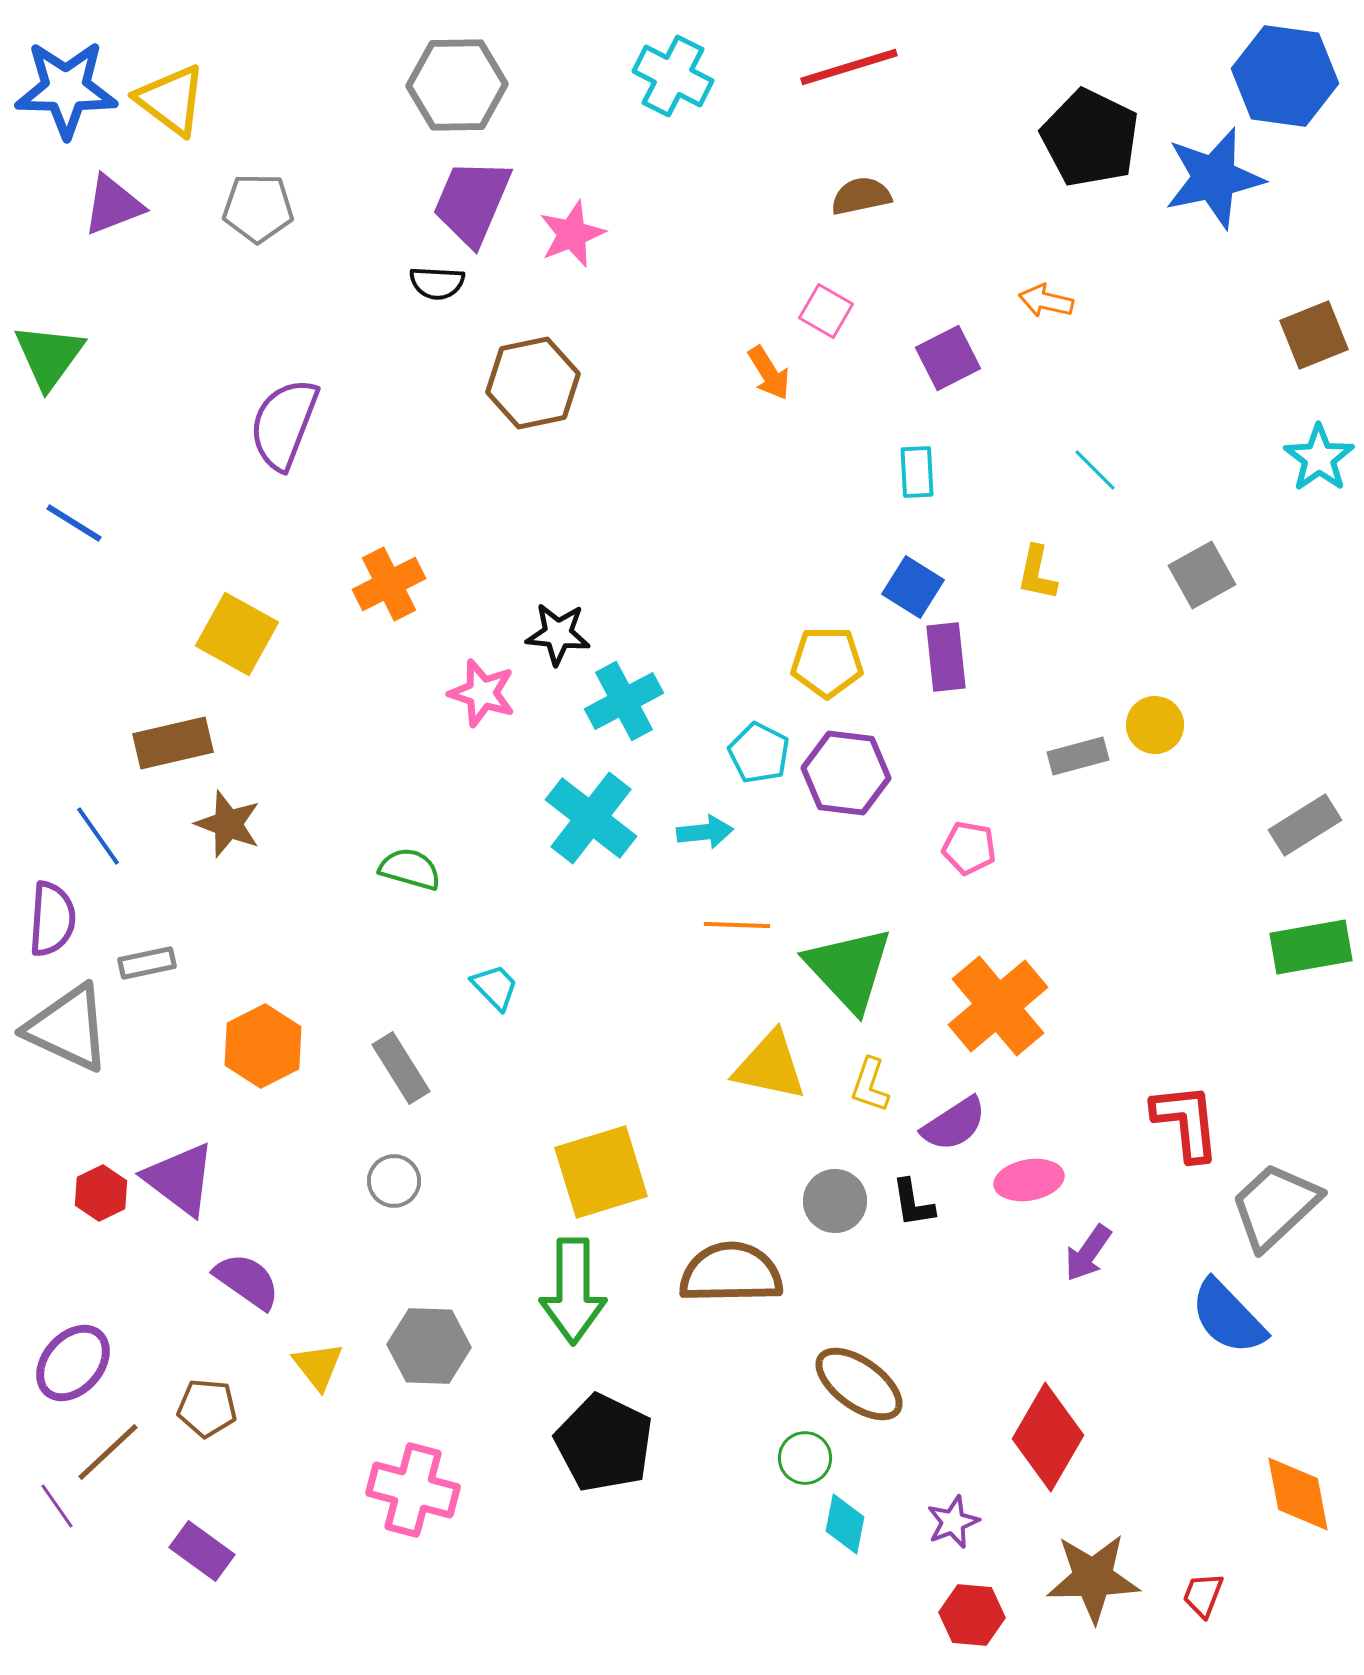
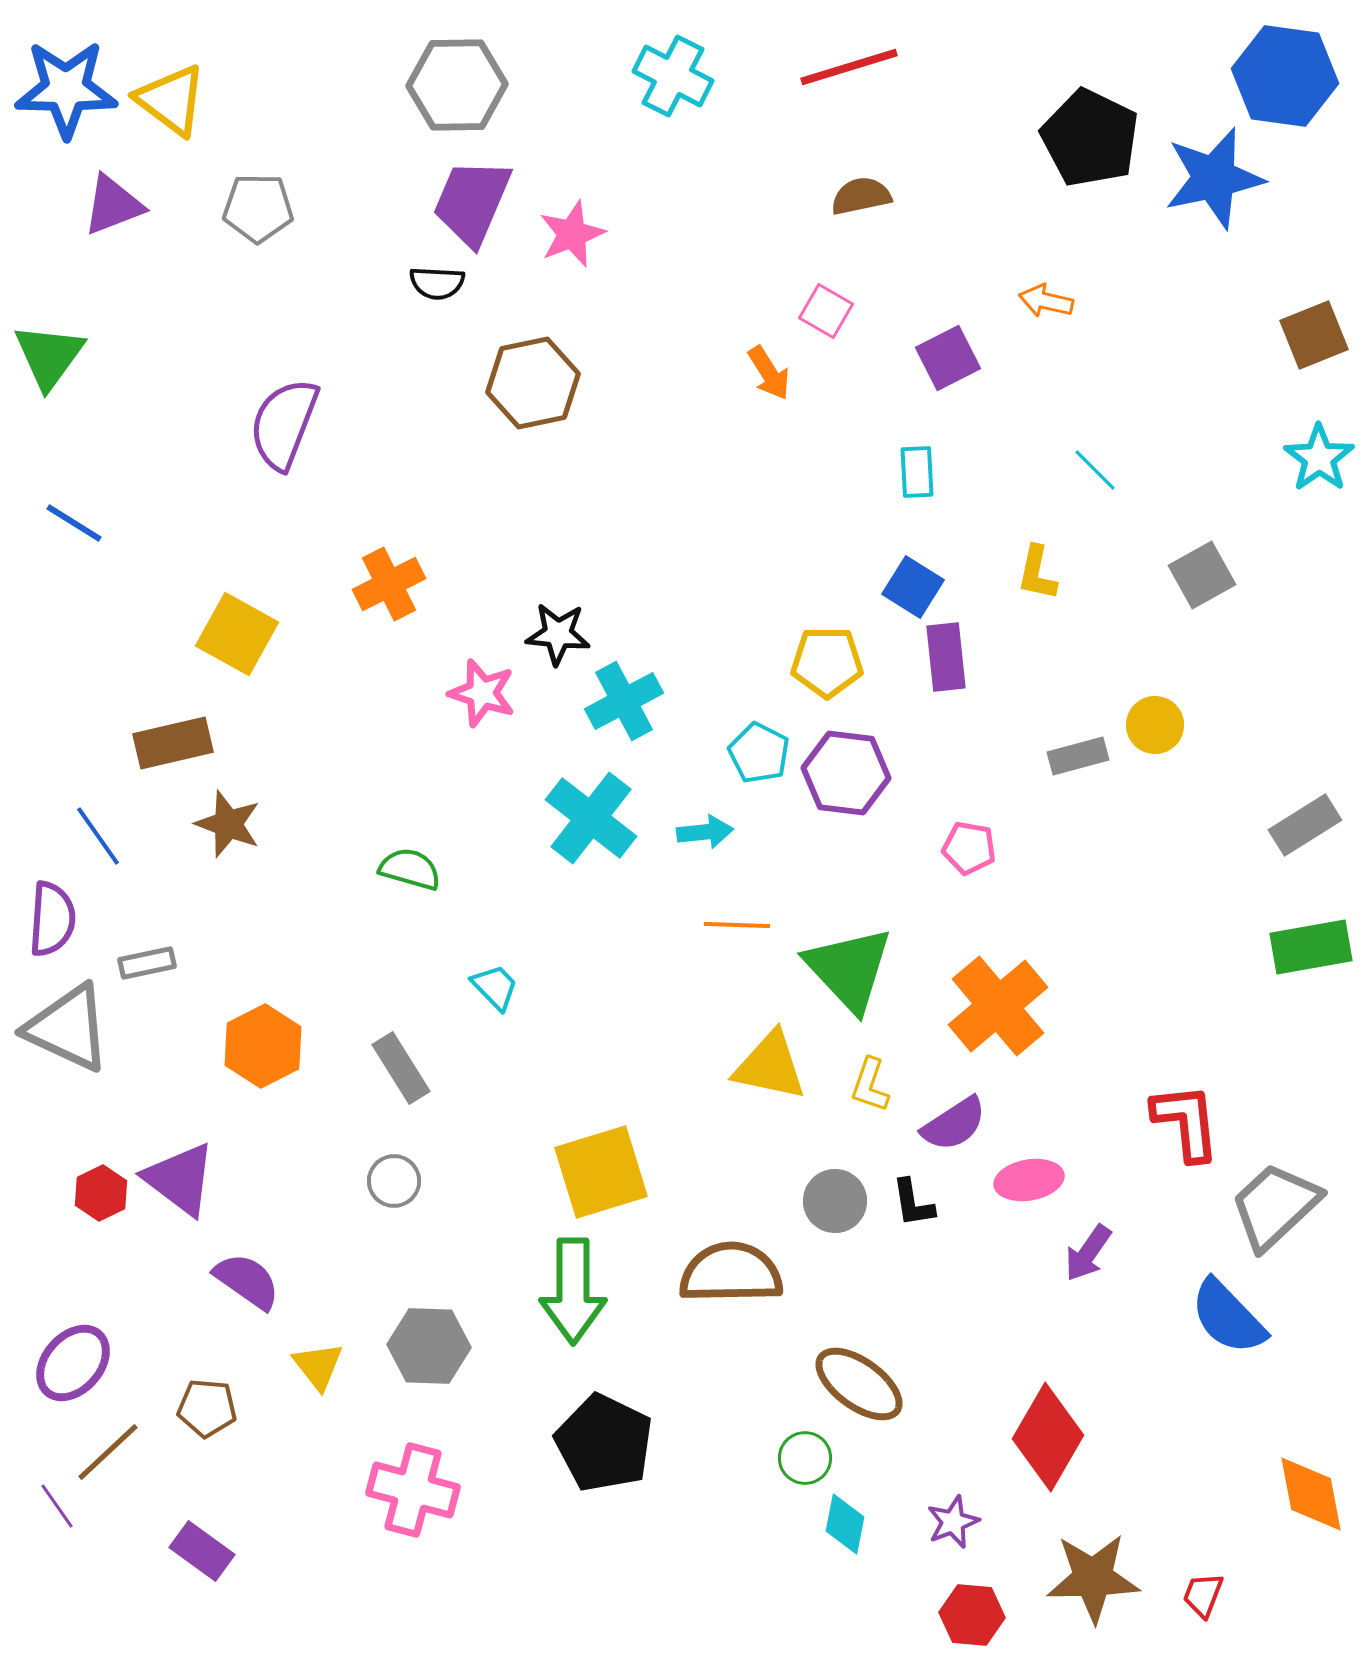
orange diamond at (1298, 1494): moved 13 px right
